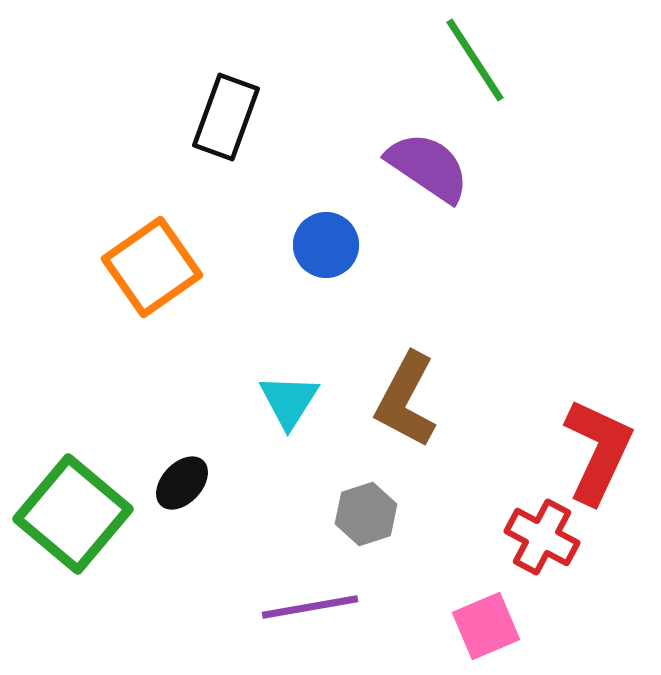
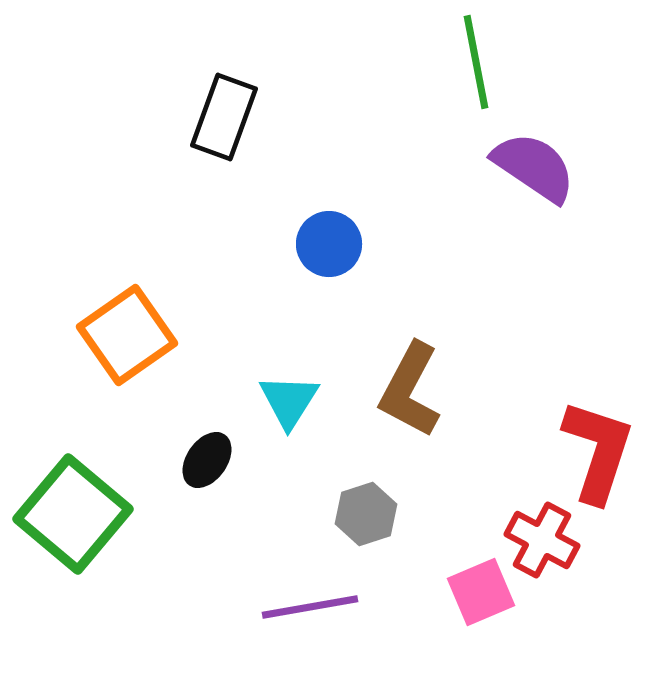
green line: moved 1 px right, 2 px down; rotated 22 degrees clockwise
black rectangle: moved 2 px left
purple semicircle: moved 106 px right
blue circle: moved 3 px right, 1 px up
orange square: moved 25 px left, 68 px down
brown L-shape: moved 4 px right, 10 px up
red L-shape: rotated 7 degrees counterclockwise
black ellipse: moved 25 px right, 23 px up; rotated 8 degrees counterclockwise
red cross: moved 3 px down
pink square: moved 5 px left, 34 px up
